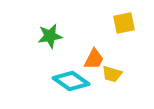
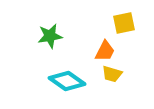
orange trapezoid: moved 11 px right, 8 px up
cyan diamond: moved 4 px left
